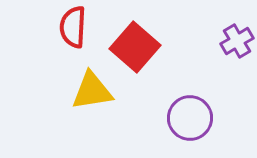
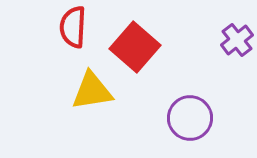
purple cross: moved 1 px up; rotated 8 degrees counterclockwise
